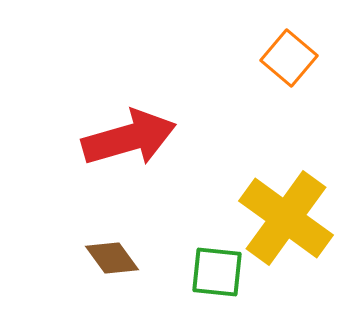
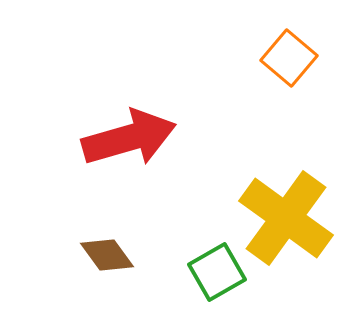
brown diamond: moved 5 px left, 3 px up
green square: rotated 36 degrees counterclockwise
